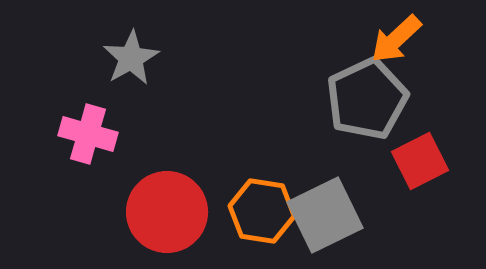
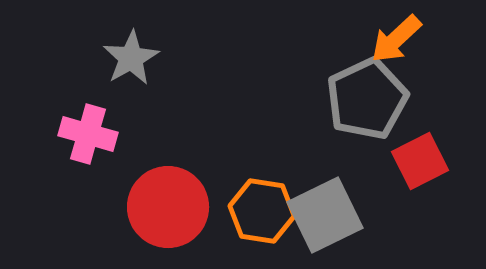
red circle: moved 1 px right, 5 px up
